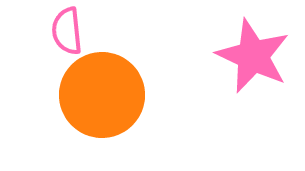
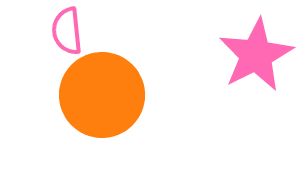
pink star: moved 3 px right, 1 px up; rotated 20 degrees clockwise
